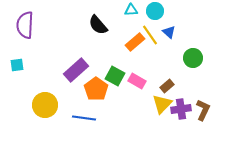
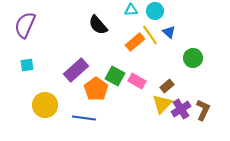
purple semicircle: rotated 20 degrees clockwise
cyan square: moved 10 px right
purple cross: rotated 24 degrees counterclockwise
